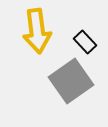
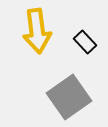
gray square: moved 2 px left, 16 px down
